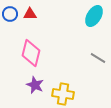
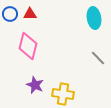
cyan ellipse: moved 2 px down; rotated 40 degrees counterclockwise
pink diamond: moved 3 px left, 7 px up
gray line: rotated 14 degrees clockwise
